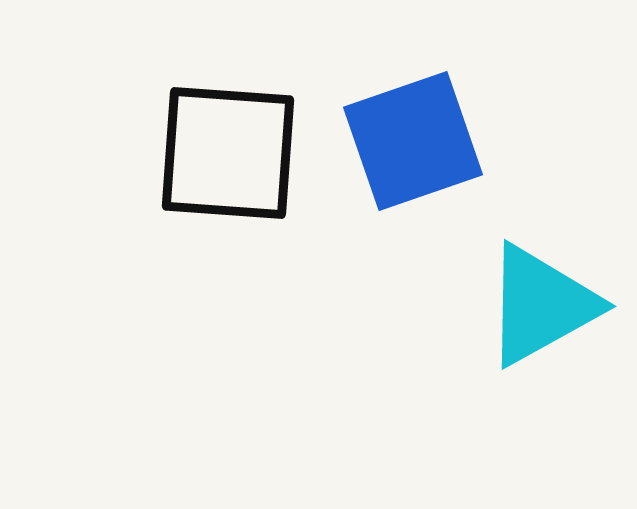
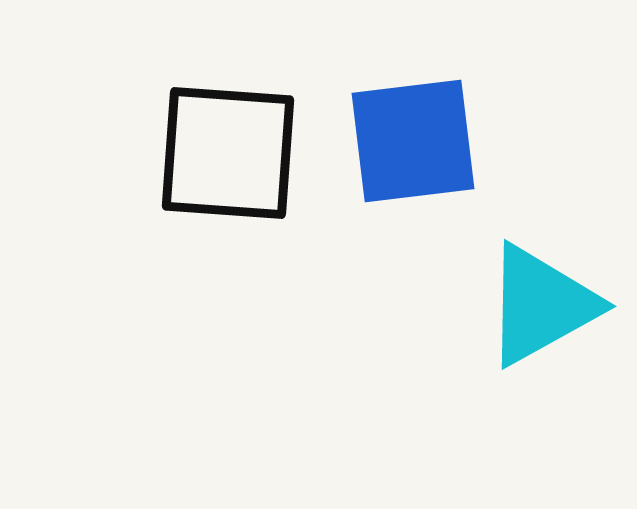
blue square: rotated 12 degrees clockwise
